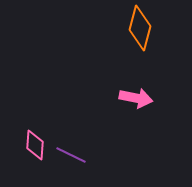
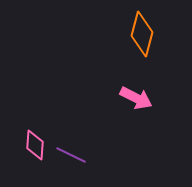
orange diamond: moved 2 px right, 6 px down
pink arrow: rotated 16 degrees clockwise
